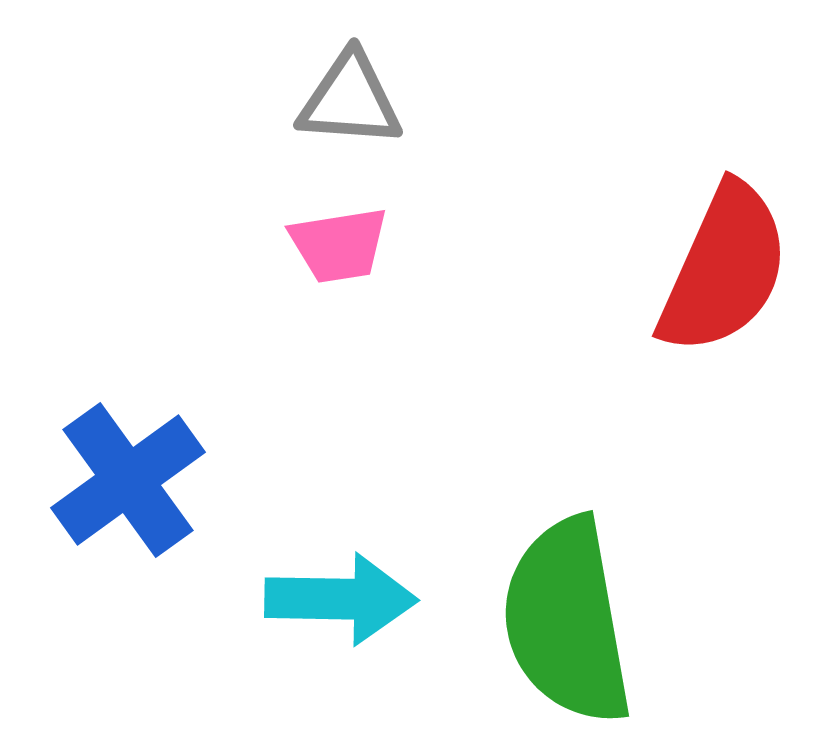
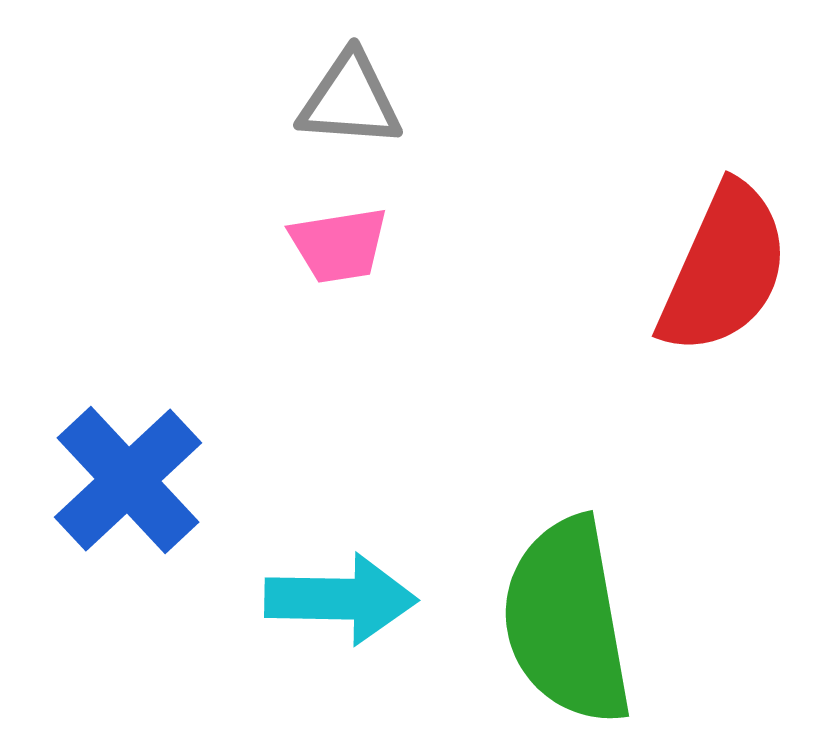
blue cross: rotated 7 degrees counterclockwise
